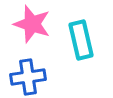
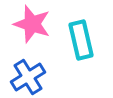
blue cross: rotated 24 degrees counterclockwise
